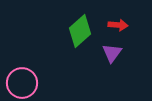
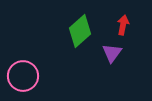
red arrow: moved 5 px right; rotated 84 degrees counterclockwise
pink circle: moved 1 px right, 7 px up
